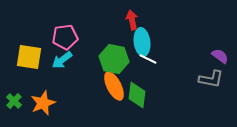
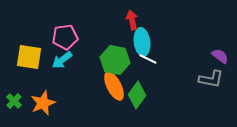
green hexagon: moved 1 px right, 1 px down
green diamond: rotated 28 degrees clockwise
